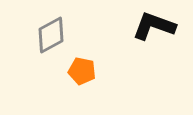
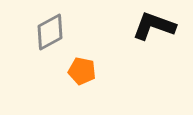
gray diamond: moved 1 px left, 3 px up
